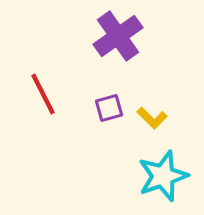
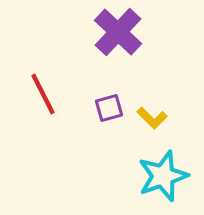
purple cross: moved 4 px up; rotated 12 degrees counterclockwise
